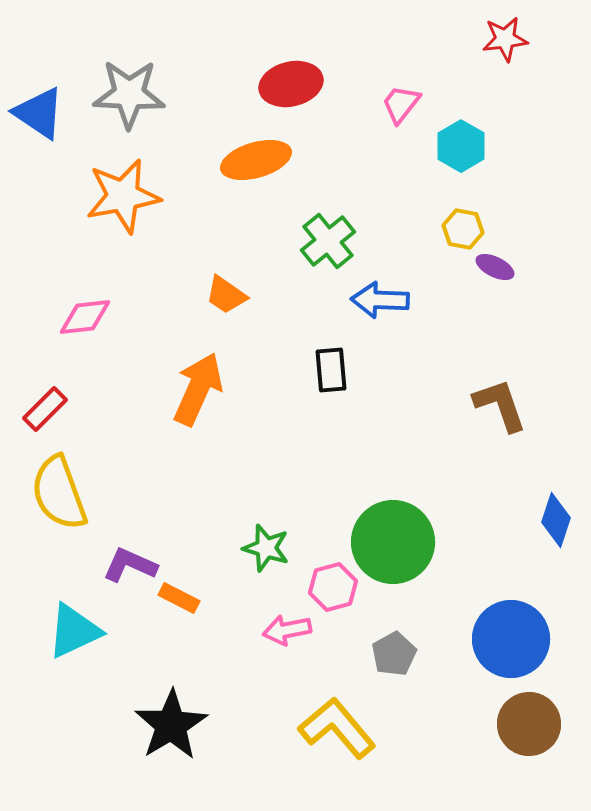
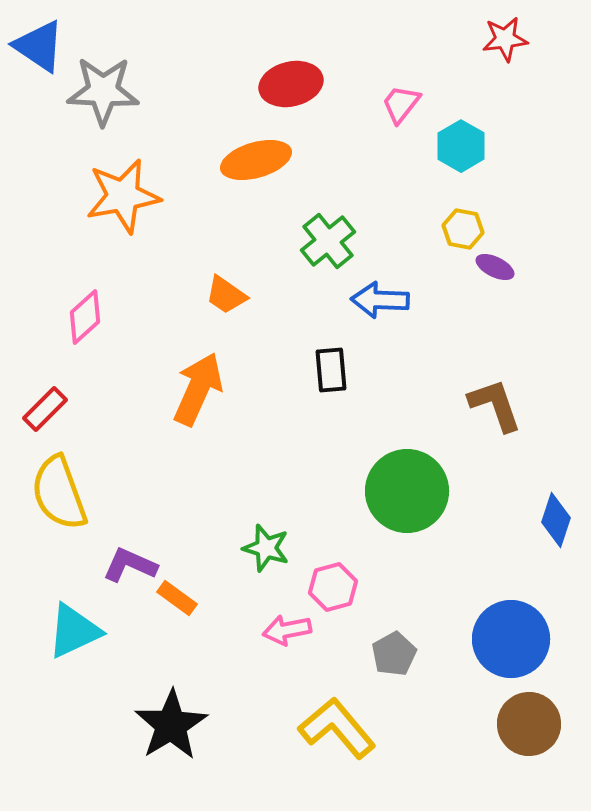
gray star: moved 26 px left, 3 px up
blue triangle: moved 67 px up
pink diamond: rotated 36 degrees counterclockwise
brown L-shape: moved 5 px left
green circle: moved 14 px right, 51 px up
orange rectangle: moved 2 px left; rotated 9 degrees clockwise
